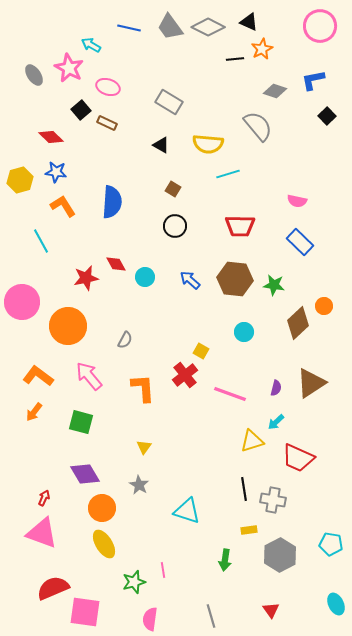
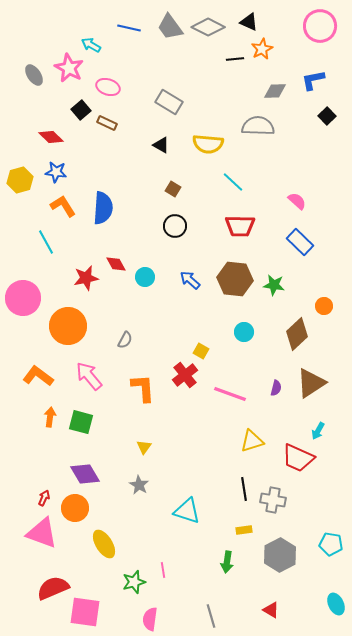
gray diamond at (275, 91): rotated 20 degrees counterclockwise
gray semicircle at (258, 126): rotated 48 degrees counterclockwise
cyan line at (228, 174): moved 5 px right, 8 px down; rotated 60 degrees clockwise
pink semicircle at (297, 201): rotated 150 degrees counterclockwise
blue semicircle at (112, 202): moved 9 px left, 6 px down
cyan line at (41, 241): moved 5 px right, 1 px down
pink circle at (22, 302): moved 1 px right, 4 px up
brown diamond at (298, 323): moved 1 px left, 11 px down
orange arrow at (34, 412): moved 16 px right, 5 px down; rotated 150 degrees clockwise
cyan arrow at (276, 422): moved 42 px right, 9 px down; rotated 18 degrees counterclockwise
orange circle at (102, 508): moved 27 px left
yellow rectangle at (249, 530): moved 5 px left
green arrow at (225, 560): moved 2 px right, 2 px down
red triangle at (271, 610): rotated 24 degrees counterclockwise
